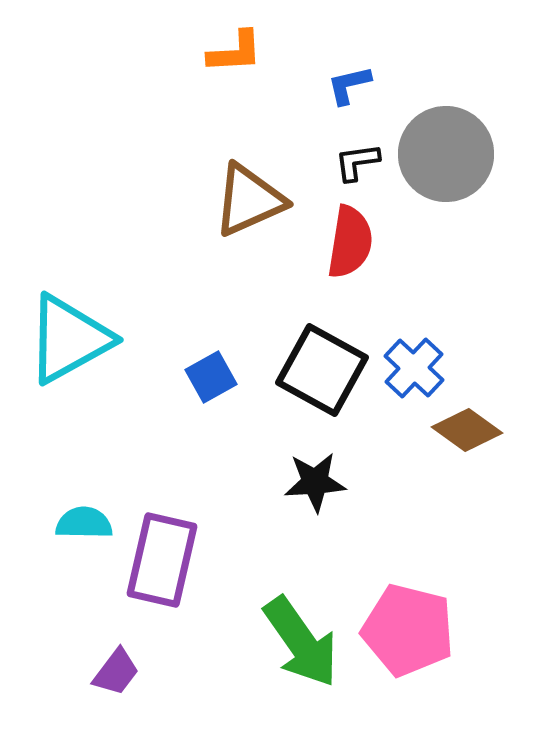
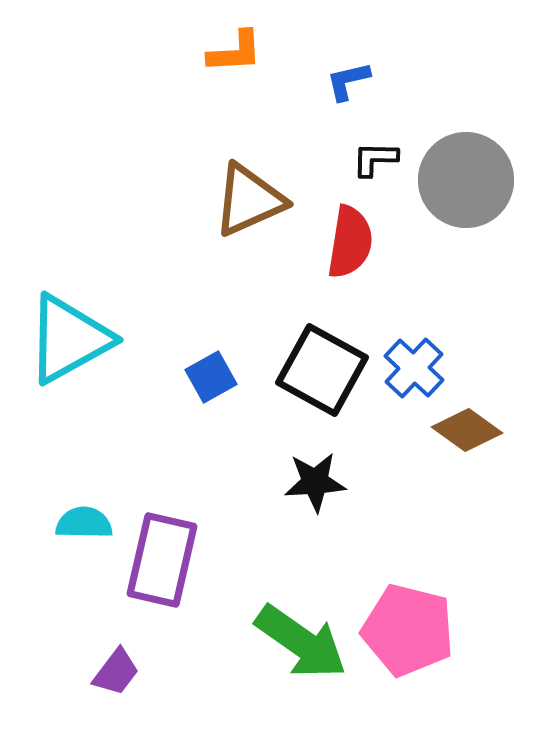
blue L-shape: moved 1 px left, 4 px up
gray circle: moved 20 px right, 26 px down
black L-shape: moved 18 px right, 3 px up; rotated 9 degrees clockwise
green arrow: rotated 20 degrees counterclockwise
